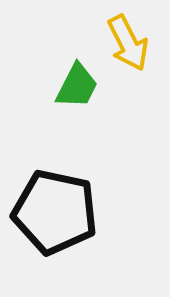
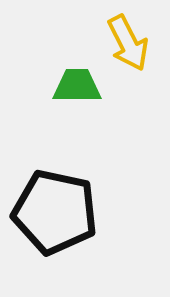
green trapezoid: rotated 117 degrees counterclockwise
